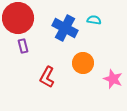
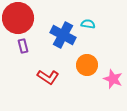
cyan semicircle: moved 6 px left, 4 px down
blue cross: moved 2 px left, 7 px down
orange circle: moved 4 px right, 2 px down
red L-shape: moved 1 px right; rotated 85 degrees counterclockwise
